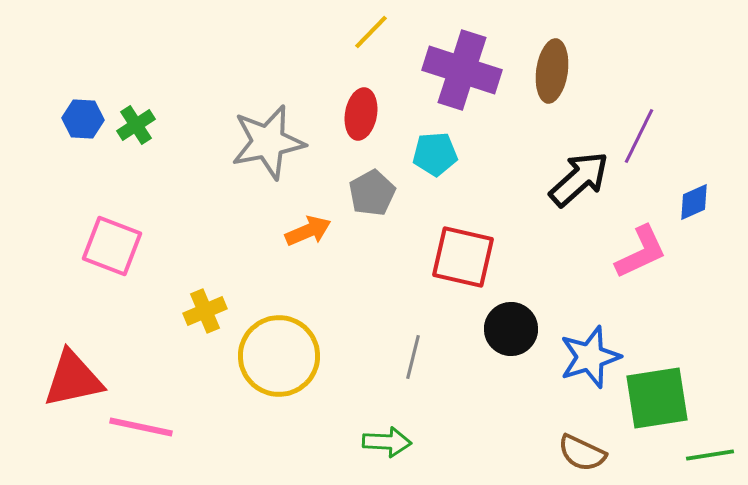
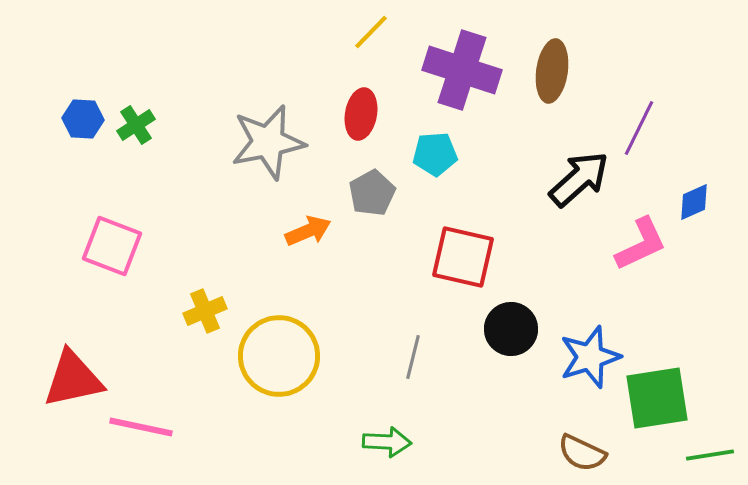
purple line: moved 8 px up
pink L-shape: moved 8 px up
